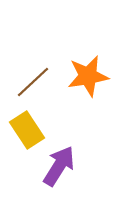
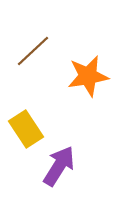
brown line: moved 31 px up
yellow rectangle: moved 1 px left, 1 px up
